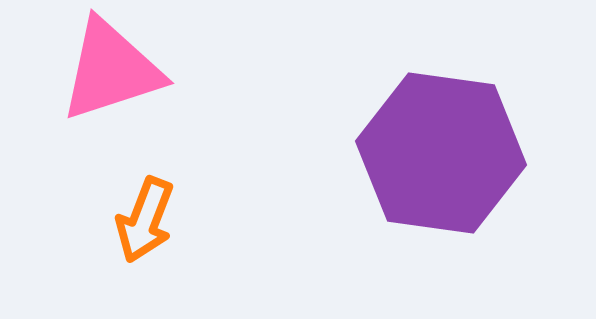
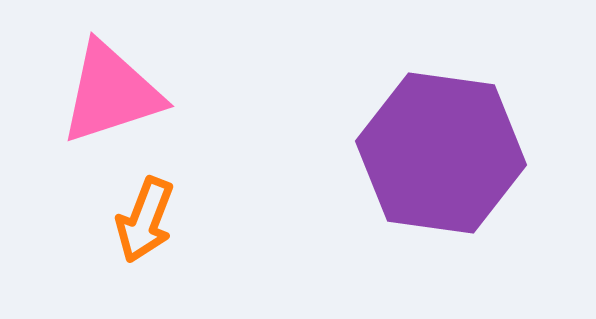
pink triangle: moved 23 px down
